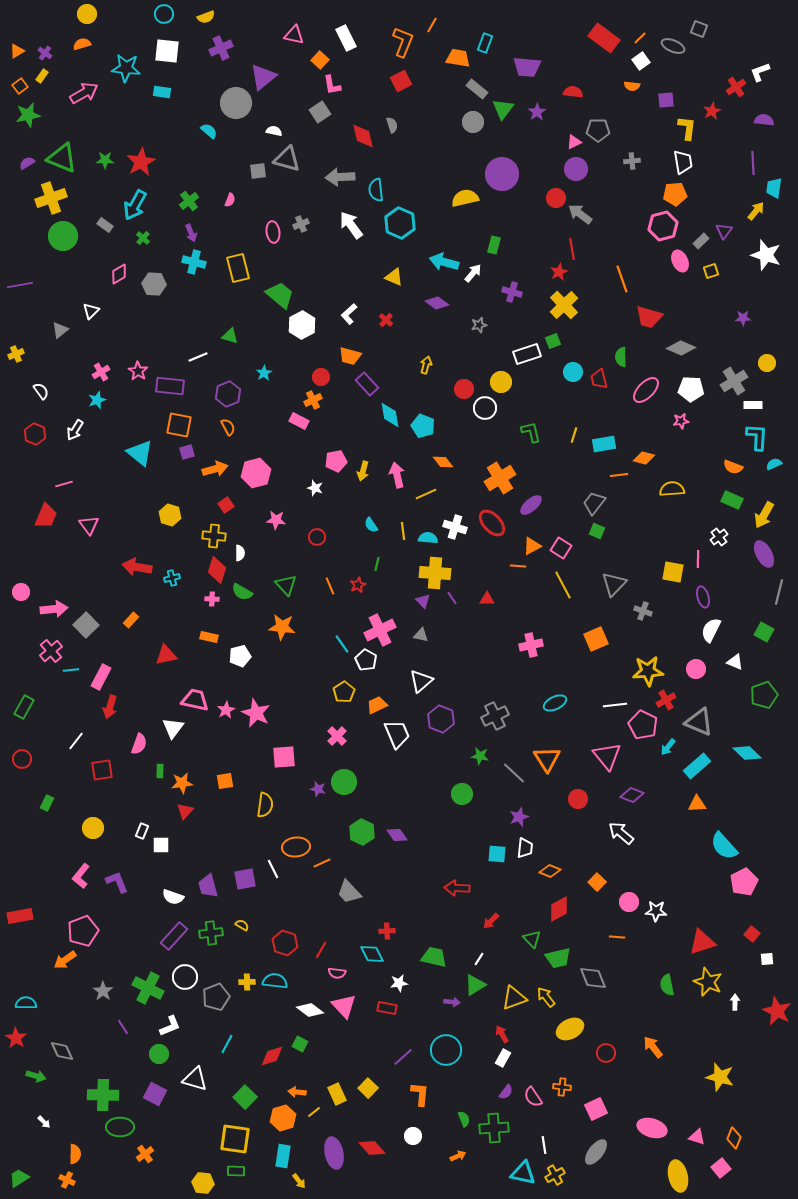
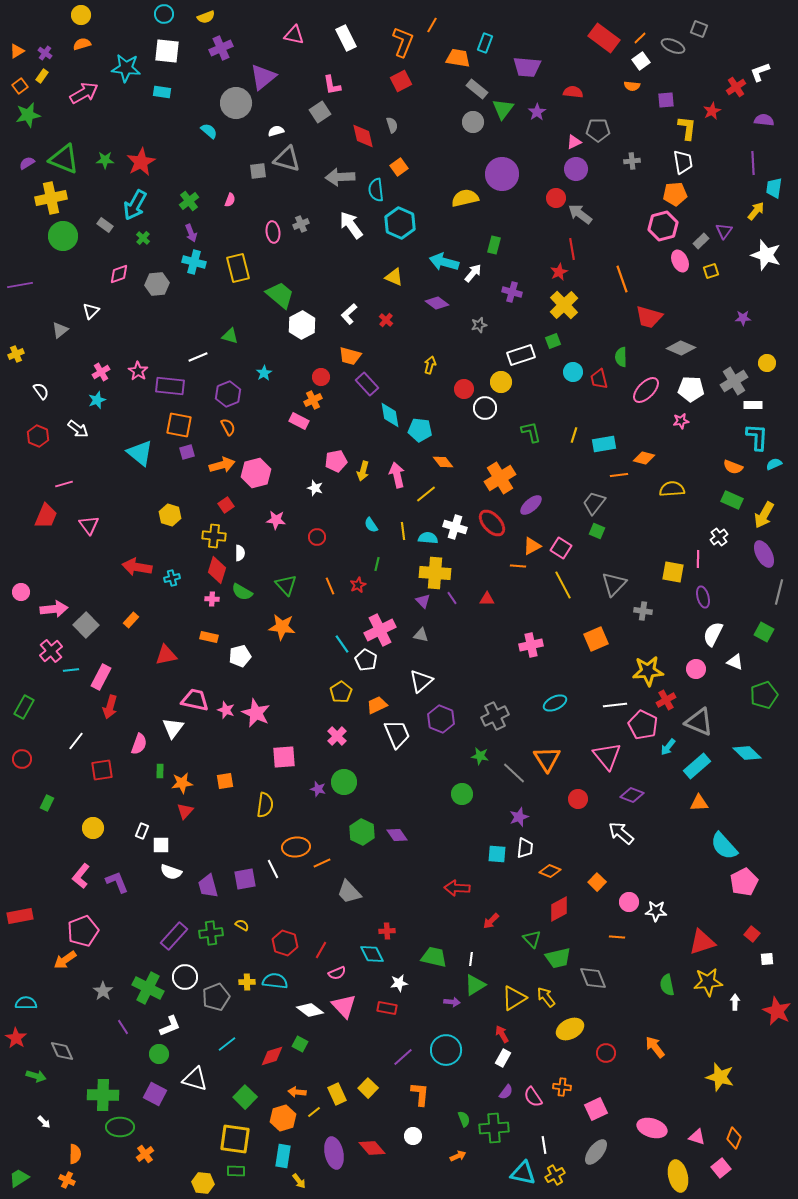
yellow circle at (87, 14): moved 6 px left, 1 px down
orange square at (320, 60): moved 79 px right, 107 px down; rotated 12 degrees clockwise
white semicircle at (274, 131): moved 2 px right; rotated 28 degrees counterclockwise
green triangle at (62, 158): moved 2 px right, 1 px down
yellow cross at (51, 198): rotated 8 degrees clockwise
pink diamond at (119, 274): rotated 10 degrees clockwise
gray hexagon at (154, 284): moved 3 px right; rotated 10 degrees counterclockwise
white rectangle at (527, 354): moved 6 px left, 1 px down
yellow arrow at (426, 365): moved 4 px right
cyan pentagon at (423, 426): moved 3 px left, 4 px down; rotated 15 degrees counterclockwise
white arrow at (75, 430): moved 3 px right, 1 px up; rotated 85 degrees counterclockwise
red hexagon at (35, 434): moved 3 px right, 2 px down
orange arrow at (215, 469): moved 7 px right, 4 px up
yellow line at (426, 494): rotated 15 degrees counterclockwise
gray cross at (643, 611): rotated 12 degrees counterclockwise
white semicircle at (711, 630): moved 2 px right, 4 px down
yellow pentagon at (344, 692): moved 3 px left
pink star at (226, 710): rotated 24 degrees counterclockwise
orange triangle at (697, 804): moved 2 px right, 1 px up
white semicircle at (173, 897): moved 2 px left, 25 px up
white line at (479, 959): moved 8 px left; rotated 24 degrees counterclockwise
pink semicircle at (337, 973): rotated 30 degrees counterclockwise
yellow star at (708, 982): rotated 28 degrees counterclockwise
yellow triangle at (514, 998): rotated 12 degrees counterclockwise
cyan line at (227, 1044): rotated 24 degrees clockwise
orange arrow at (653, 1047): moved 2 px right
